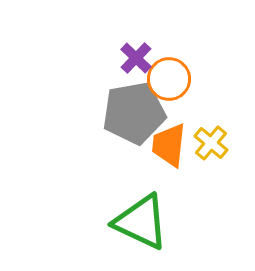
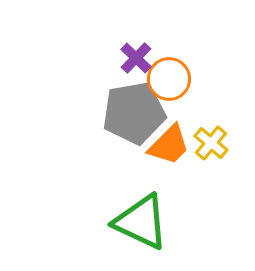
orange trapezoid: rotated 141 degrees counterclockwise
